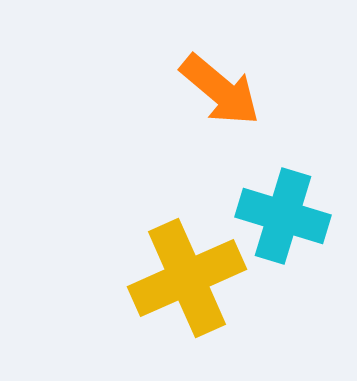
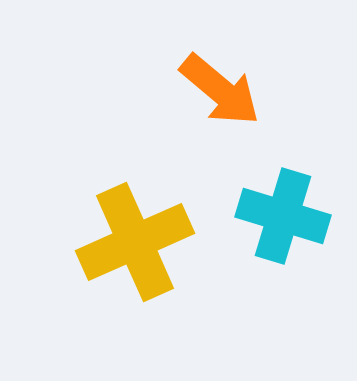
yellow cross: moved 52 px left, 36 px up
